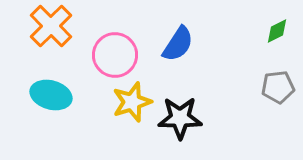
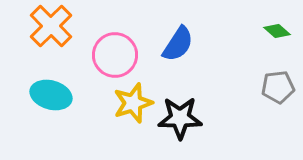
green diamond: rotated 68 degrees clockwise
yellow star: moved 1 px right, 1 px down
